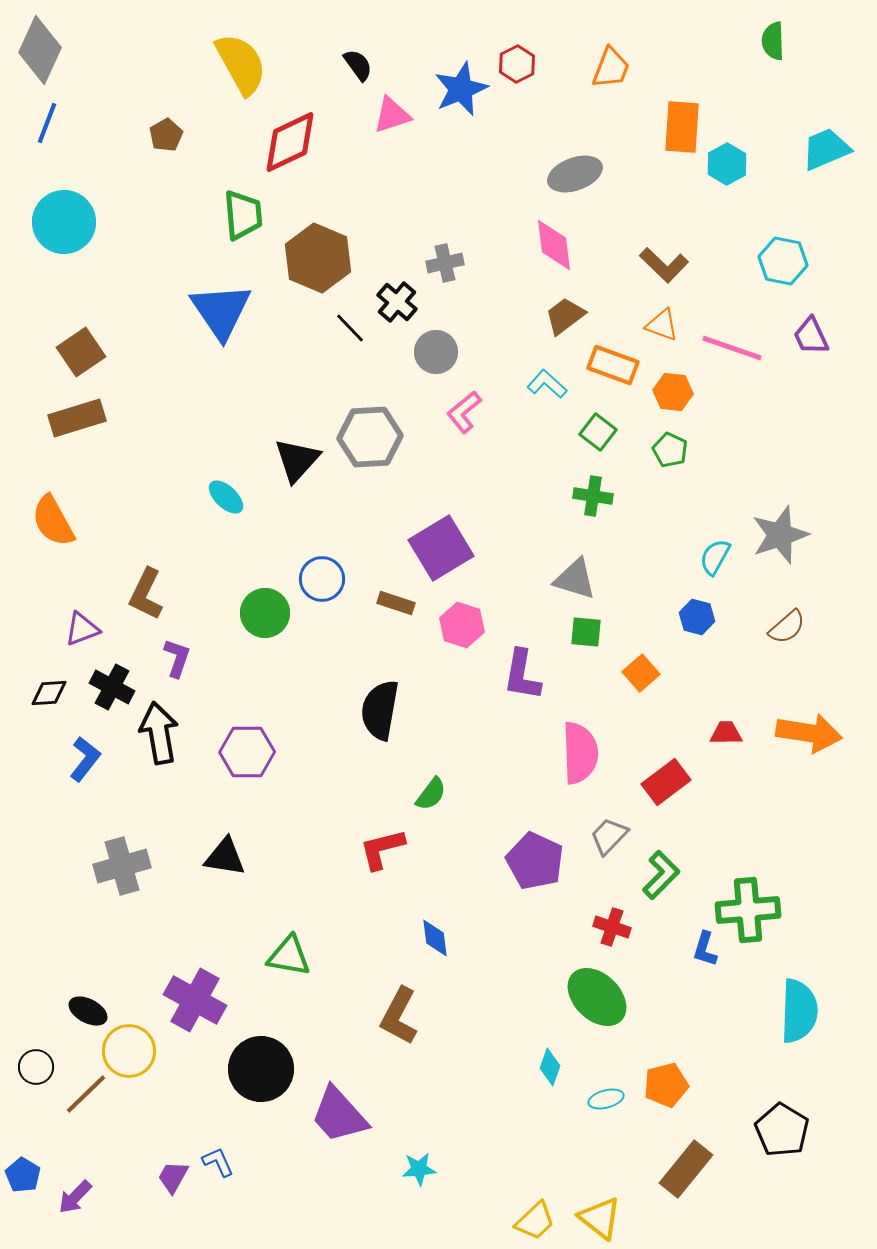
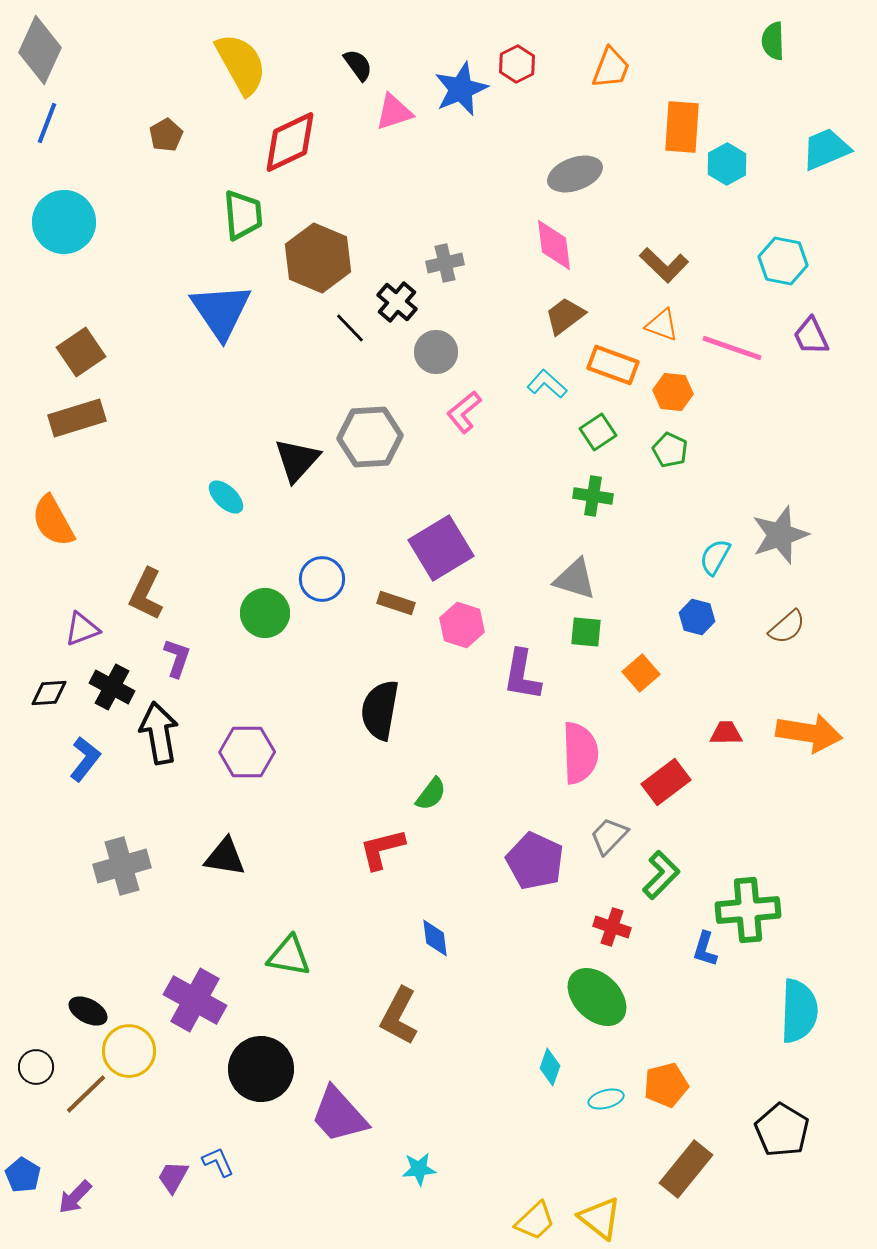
pink triangle at (392, 115): moved 2 px right, 3 px up
green square at (598, 432): rotated 18 degrees clockwise
